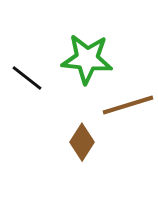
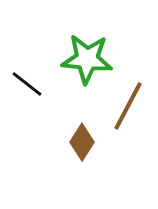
black line: moved 6 px down
brown line: moved 1 px down; rotated 45 degrees counterclockwise
